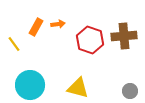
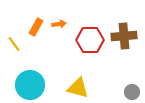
orange arrow: moved 1 px right
red hexagon: rotated 20 degrees counterclockwise
gray circle: moved 2 px right, 1 px down
